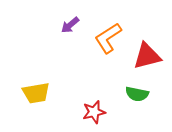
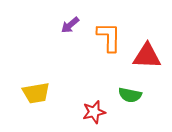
orange L-shape: moved 1 px right, 1 px up; rotated 124 degrees clockwise
red triangle: rotated 16 degrees clockwise
green semicircle: moved 7 px left, 1 px down
